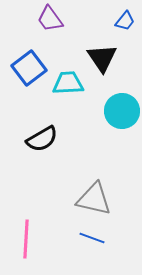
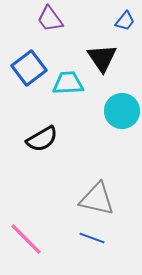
gray triangle: moved 3 px right
pink line: rotated 48 degrees counterclockwise
